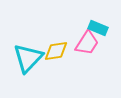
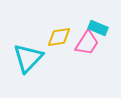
yellow diamond: moved 3 px right, 14 px up
